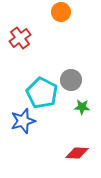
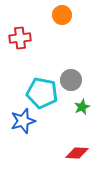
orange circle: moved 1 px right, 3 px down
red cross: rotated 30 degrees clockwise
cyan pentagon: rotated 16 degrees counterclockwise
green star: rotated 28 degrees counterclockwise
